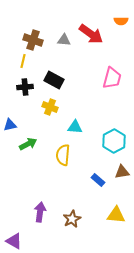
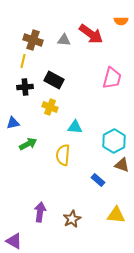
blue triangle: moved 3 px right, 2 px up
brown triangle: moved 7 px up; rotated 28 degrees clockwise
